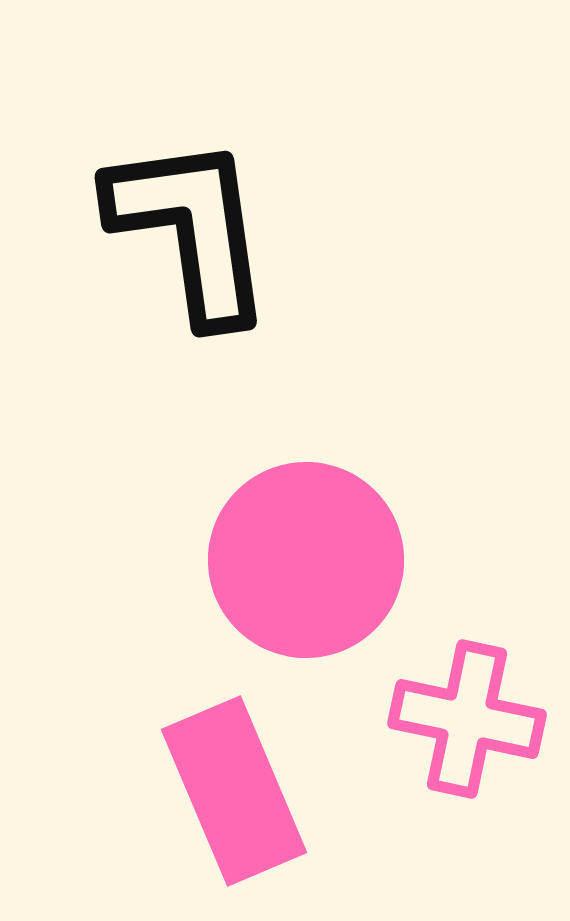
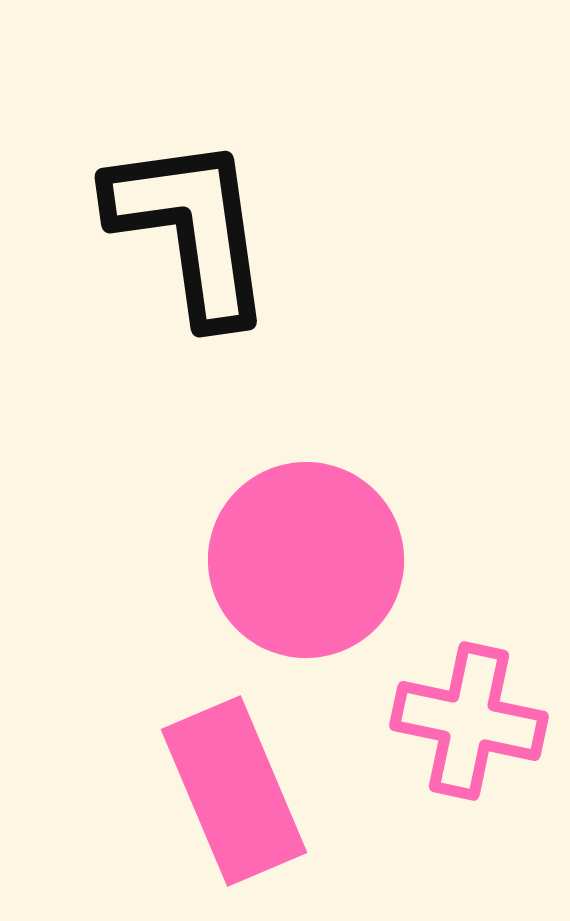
pink cross: moved 2 px right, 2 px down
